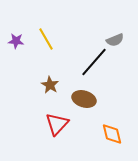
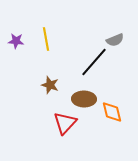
yellow line: rotated 20 degrees clockwise
brown star: rotated 12 degrees counterclockwise
brown ellipse: rotated 15 degrees counterclockwise
red triangle: moved 8 px right, 1 px up
orange diamond: moved 22 px up
